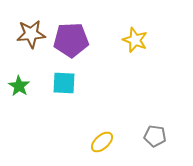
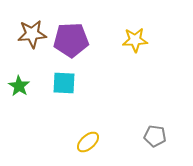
brown star: moved 1 px right
yellow star: rotated 25 degrees counterclockwise
yellow ellipse: moved 14 px left
